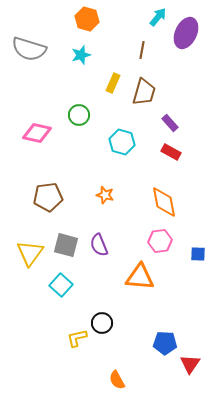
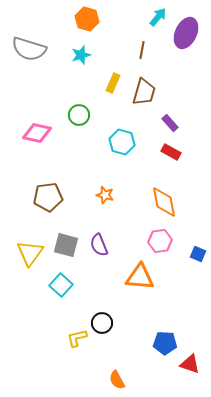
blue square: rotated 21 degrees clockwise
red triangle: rotated 45 degrees counterclockwise
